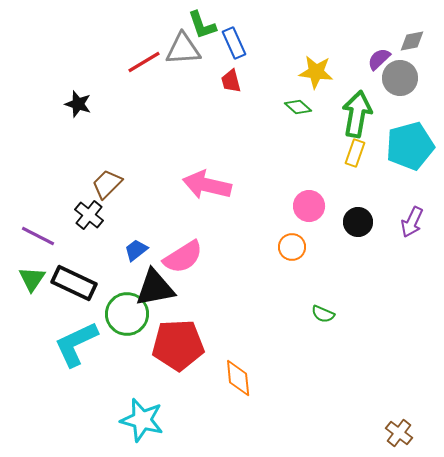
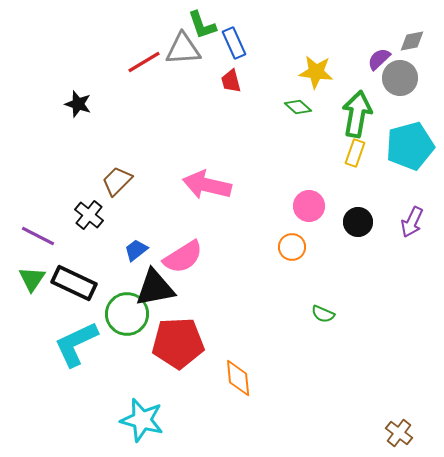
brown trapezoid: moved 10 px right, 3 px up
red pentagon: moved 2 px up
